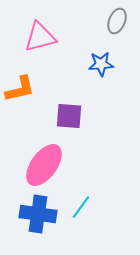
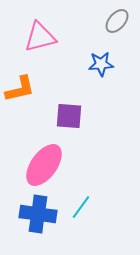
gray ellipse: rotated 20 degrees clockwise
